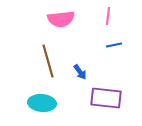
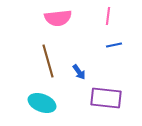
pink semicircle: moved 3 px left, 1 px up
blue arrow: moved 1 px left
cyan ellipse: rotated 16 degrees clockwise
